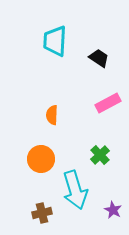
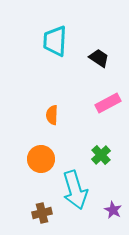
green cross: moved 1 px right
